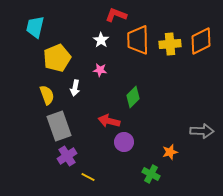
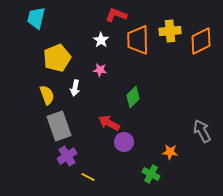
cyan trapezoid: moved 1 px right, 9 px up
yellow cross: moved 13 px up
red arrow: moved 2 px down; rotated 15 degrees clockwise
gray arrow: rotated 120 degrees counterclockwise
orange star: rotated 21 degrees clockwise
